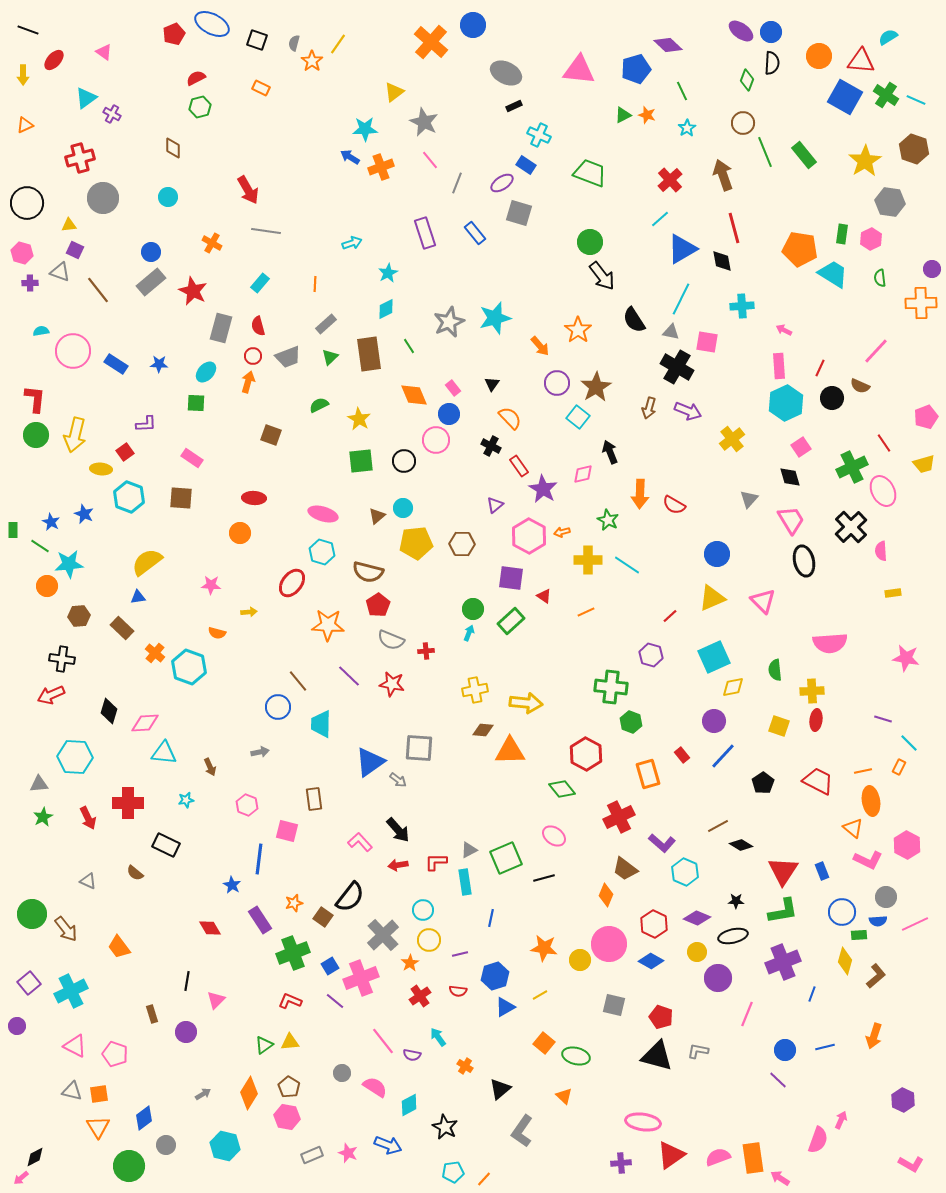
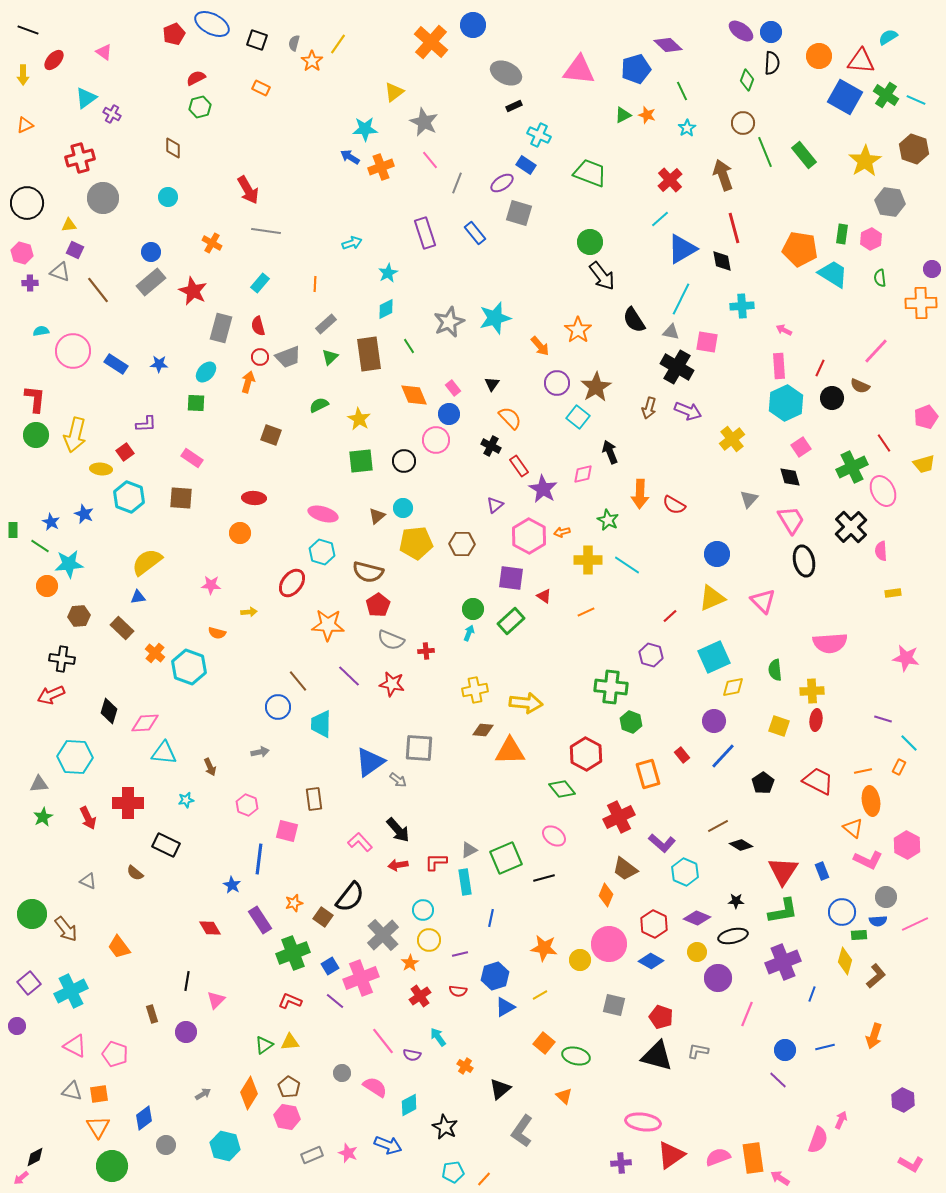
red circle at (253, 356): moved 7 px right, 1 px down
green circle at (129, 1166): moved 17 px left
